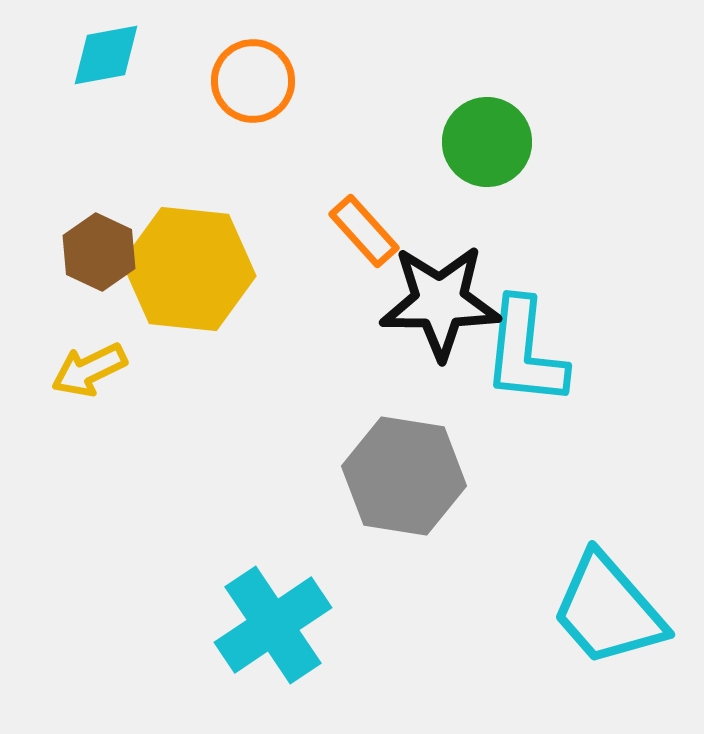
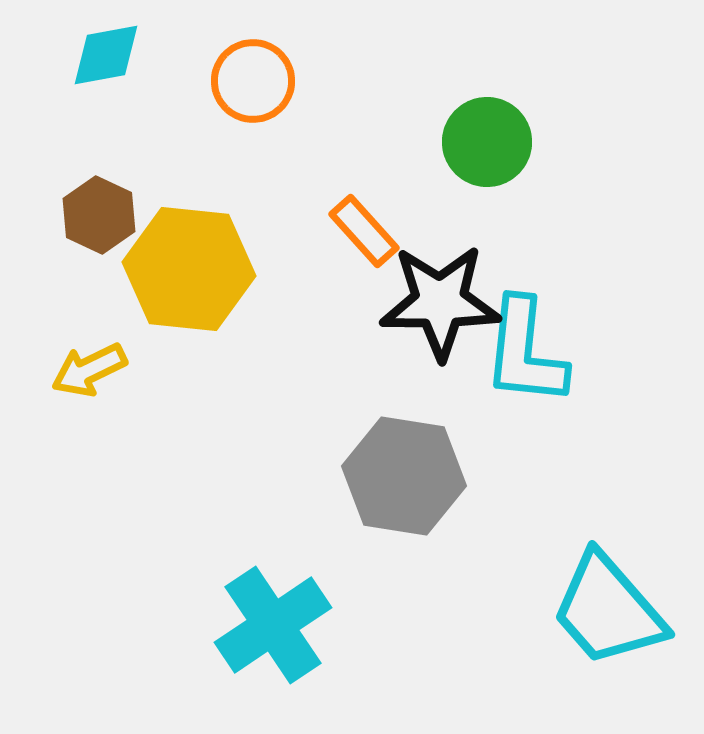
brown hexagon: moved 37 px up
